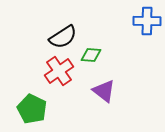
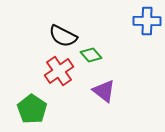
black semicircle: moved 1 px up; rotated 60 degrees clockwise
green diamond: rotated 45 degrees clockwise
green pentagon: rotated 8 degrees clockwise
